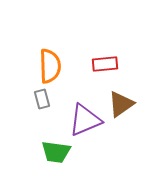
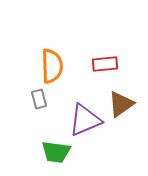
orange semicircle: moved 2 px right
gray rectangle: moved 3 px left
